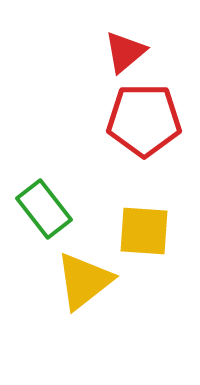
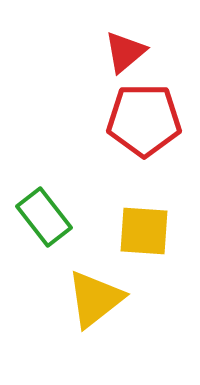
green rectangle: moved 8 px down
yellow triangle: moved 11 px right, 18 px down
